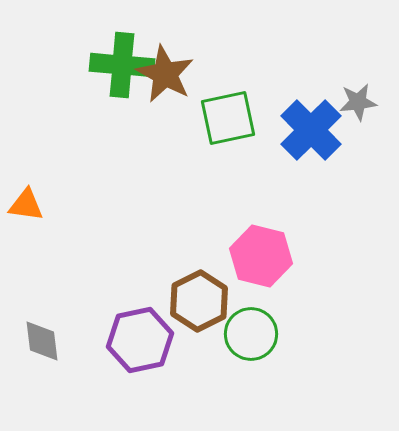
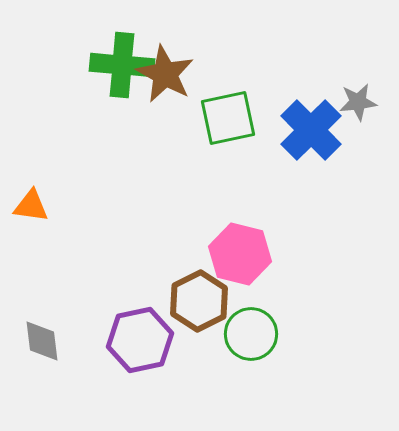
orange triangle: moved 5 px right, 1 px down
pink hexagon: moved 21 px left, 2 px up
